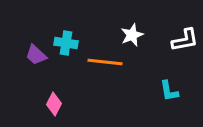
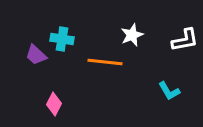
cyan cross: moved 4 px left, 4 px up
cyan L-shape: rotated 20 degrees counterclockwise
